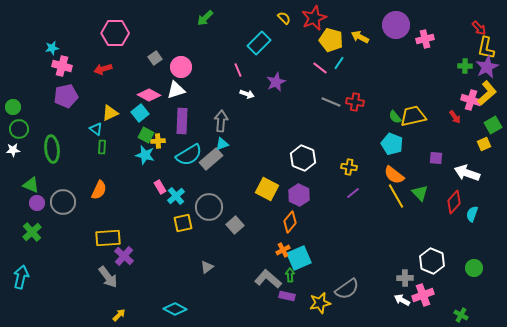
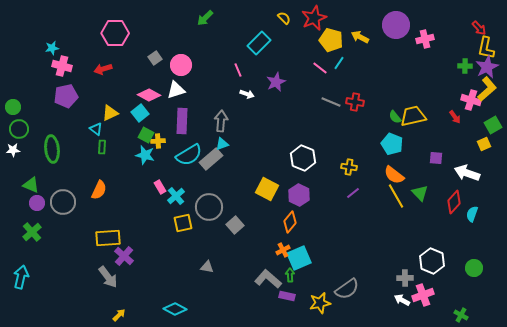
pink circle at (181, 67): moved 2 px up
yellow L-shape at (487, 93): moved 4 px up
gray triangle at (207, 267): rotated 48 degrees clockwise
